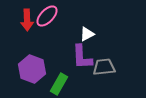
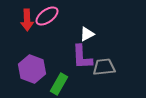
pink ellipse: rotated 10 degrees clockwise
